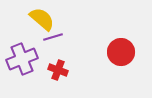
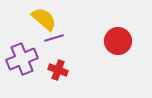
yellow semicircle: moved 2 px right
purple line: moved 1 px right, 1 px down
red circle: moved 3 px left, 11 px up
